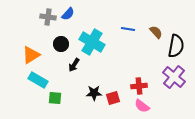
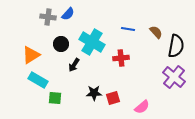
red cross: moved 18 px left, 28 px up
pink semicircle: moved 1 px down; rotated 77 degrees counterclockwise
